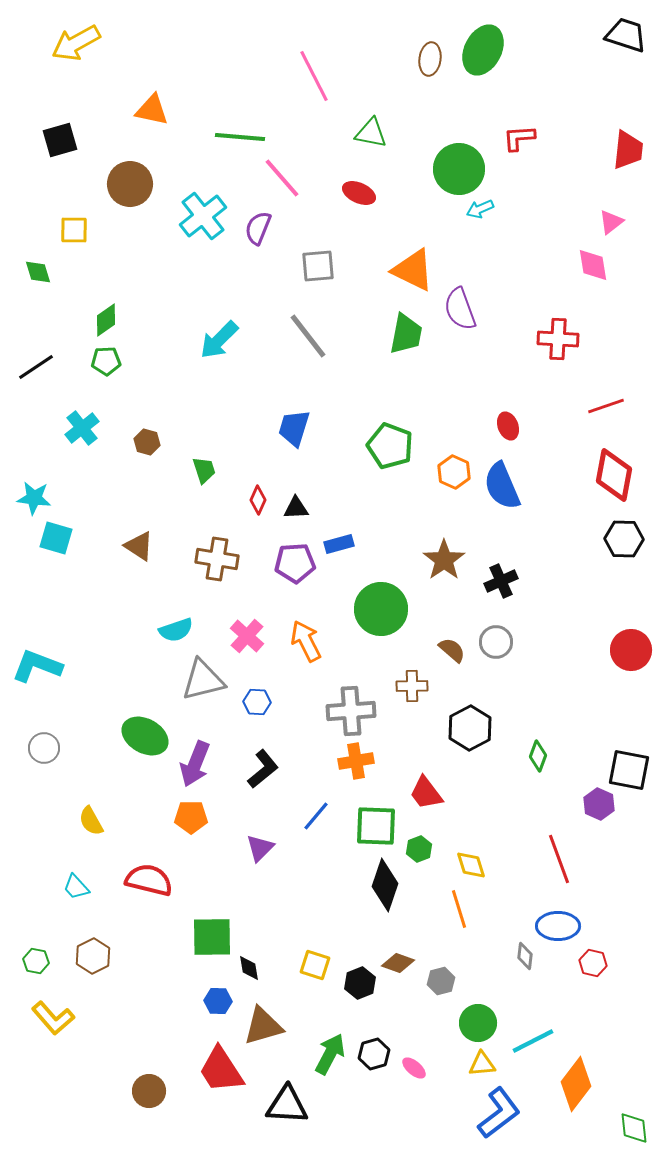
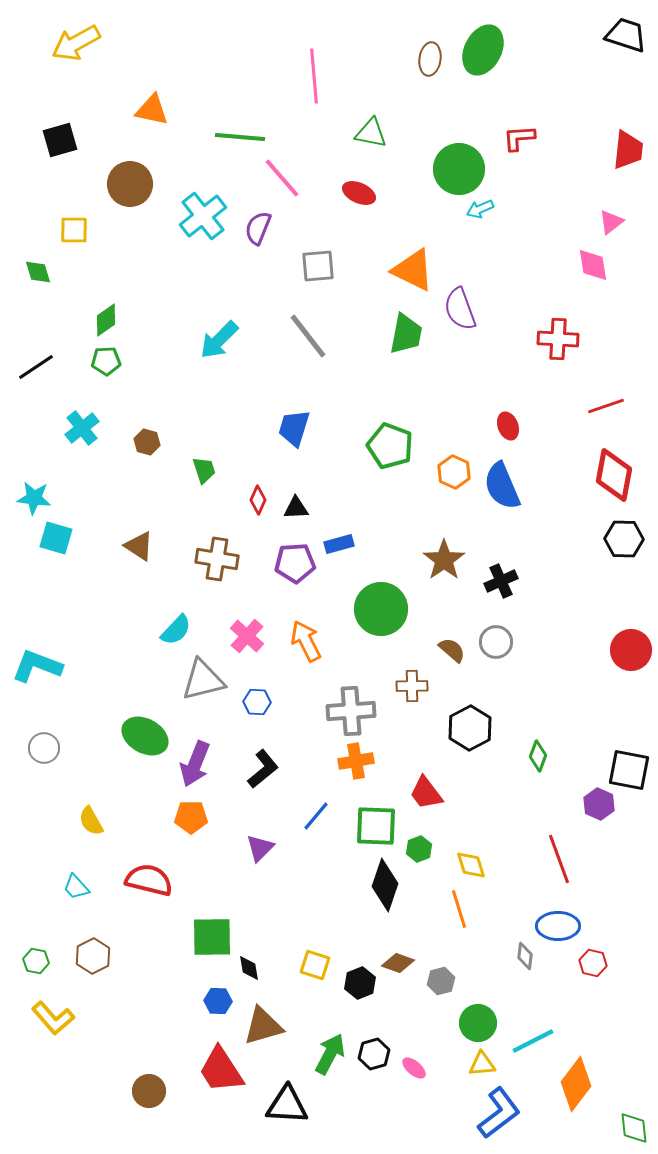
pink line at (314, 76): rotated 22 degrees clockwise
cyan semicircle at (176, 630): rotated 28 degrees counterclockwise
